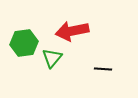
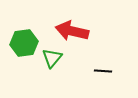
red arrow: rotated 24 degrees clockwise
black line: moved 2 px down
